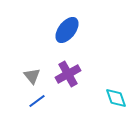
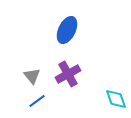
blue ellipse: rotated 12 degrees counterclockwise
cyan diamond: moved 1 px down
